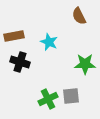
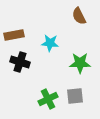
brown rectangle: moved 1 px up
cyan star: moved 1 px right, 1 px down; rotated 18 degrees counterclockwise
green star: moved 5 px left, 1 px up
gray square: moved 4 px right
